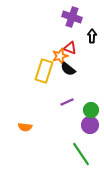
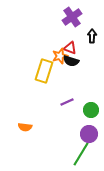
purple cross: rotated 36 degrees clockwise
black semicircle: moved 3 px right, 8 px up; rotated 21 degrees counterclockwise
purple circle: moved 1 px left, 9 px down
green line: rotated 65 degrees clockwise
